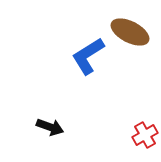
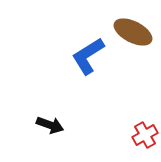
brown ellipse: moved 3 px right
black arrow: moved 2 px up
